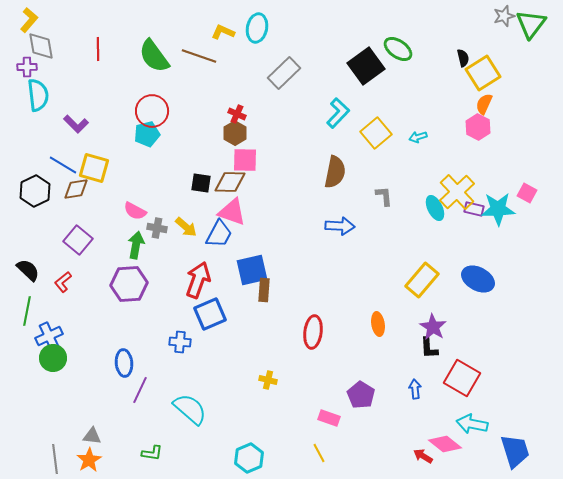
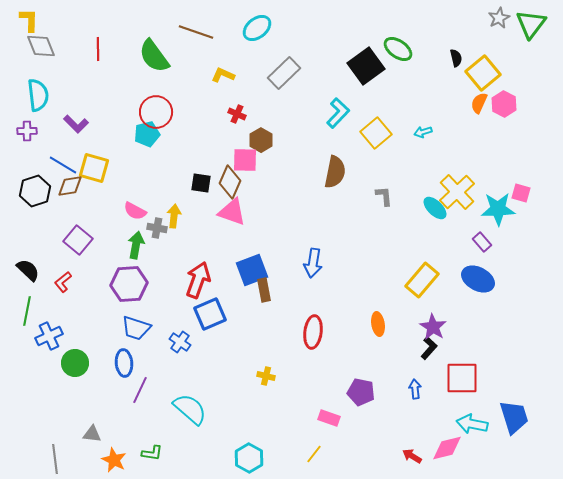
gray star at (504, 16): moved 5 px left, 2 px down; rotated 10 degrees counterclockwise
yellow L-shape at (29, 20): rotated 40 degrees counterclockwise
cyan ellipse at (257, 28): rotated 40 degrees clockwise
yellow L-shape at (223, 32): moved 43 px down
gray diamond at (41, 46): rotated 12 degrees counterclockwise
brown line at (199, 56): moved 3 px left, 24 px up
black semicircle at (463, 58): moved 7 px left
purple cross at (27, 67): moved 64 px down
yellow square at (483, 73): rotated 8 degrees counterclockwise
orange semicircle at (484, 104): moved 5 px left, 1 px up
red circle at (152, 111): moved 4 px right, 1 px down
pink hexagon at (478, 127): moved 26 px right, 23 px up
brown hexagon at (235, 133): moved 26 px right, 7 px down
cyan arrow at (418, 137): moved 5 px right, 5 px up
brown diamond at (230, 182): rotated 68 degrees counterclockwise
brown diamond at (76, 189): moved 6 px left, 3 px up
black hexagon at (35, 191): rotated 8 degrees clockwise
pink square at (527, 193): moved 6 px left; rotated 12 degrees counterclockwise
cyan ellipse at (435, 208): rotated 20 degrees counterclockwise
purple rectangle at (474, 209): moved 8 px right, 33 px down; rotated 36 degrees clockwise
blue arrow at (340, 226): moved 27 px left, 37 px down; rotated 96 degrees clockwise
yellow arrow at (186, 227): moved 12 px left, 11 px up; rotated 125 degrees counterclockwise
blue trapezoid at (219, 234): moved 83 px left, 94 px down; rotated 80 degrees clockwise
blue square at (252, 270): rotated 8 degrees counterclockwise
brown rectangle at (264, 290): rotated 15 degrees counterclockwise
blue cross at (180, 342): rotated 30 degrees clockwise
black L-shape at (429, 348): rotated 135 degrees counterclockwise
green circle at (53, 358): moved 22 px right, 5 px down
red square at (462, 378): rotated 30 degrees counterclockwise
yellow cross at (268, 380): moved 2 px left, 4 px up
purple pentagon at (361, 395): moved 3 px up; rotated 20 degrees counterclockwise
gray triangle at (92, 436): moved 2 px up
pink diamond at (445, 444): moved 2 px right, 4 px down; rotated 52 degrees counterclockwise
blue trapezoid at (515, 451): moved 1 px left, 34 px up
yellow line at (319, 453): moved 5 px left, 1 px down; rotated 66 degrees clockwise
red arrow at (423, 456): moved 11 px left
cyan hexagon at (249, 458): rotated 8 degrees counterclockwise
orange star at (89, 460): moved 25 px right; rotated 15 degrees counterclockwise
